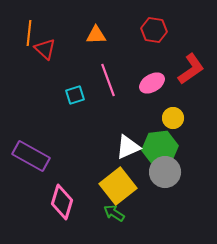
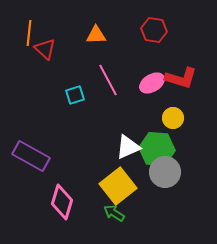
red L-shape: moved 10 px left, 9 px down; rotated 52 degrees clockwise
pink line: rotated 8 degrees counterclockwise
green hexagon: moved 3 px left, 1 px down; rotated 12 degrees clockwise
